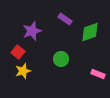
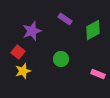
green diamond: moved 3 px right, 2 px up; rotated 10 degrees counterclockwise
